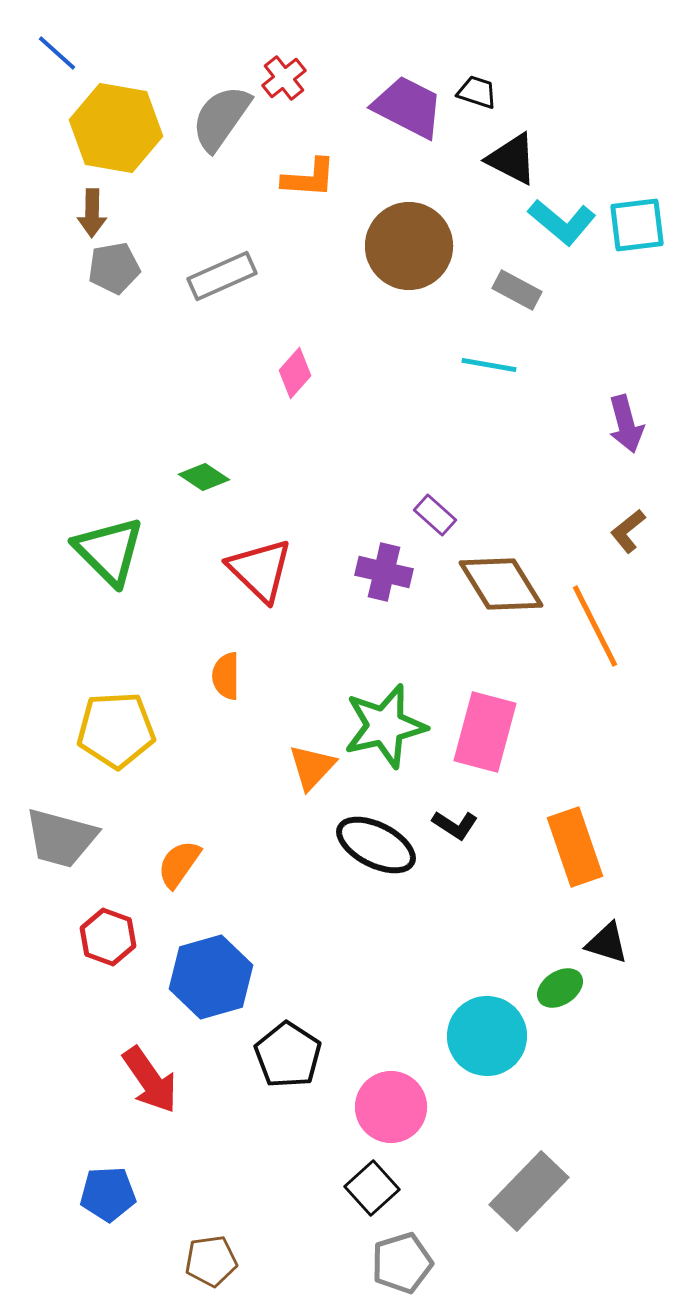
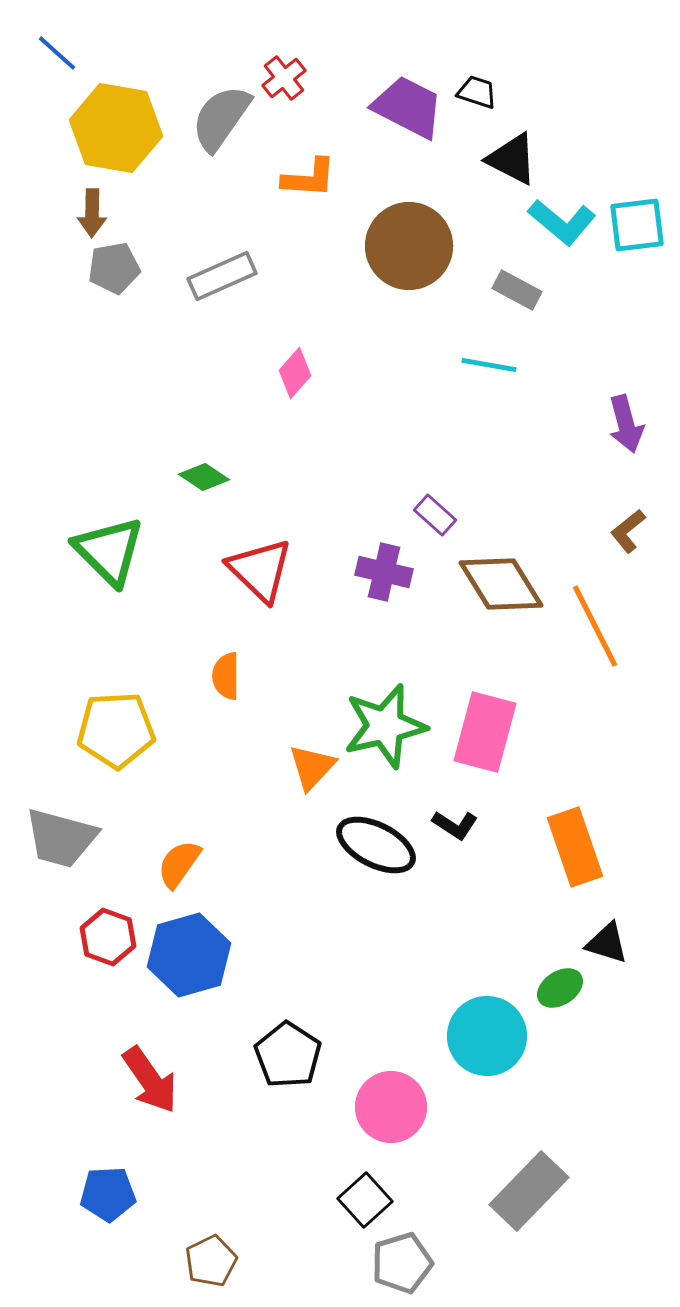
blue hexagon at (211, 977): moved 22 px left, 22 px up
black square at (372, 1188): moved 7 px left, 12 px down
brown pentagon at (211, 1261): rotated 18 degrees counterclockwise
